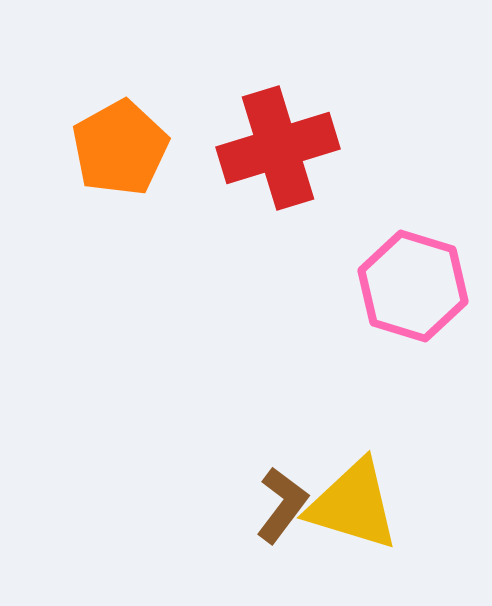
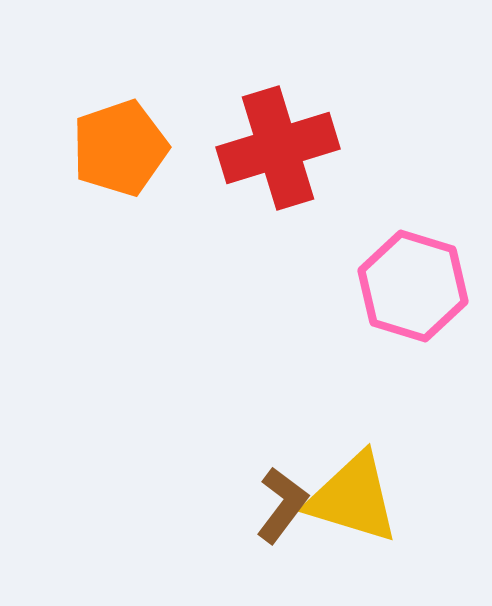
orange pentagon: rotated 10 degrees clockwise
yellow triangle: moved 7 px up
